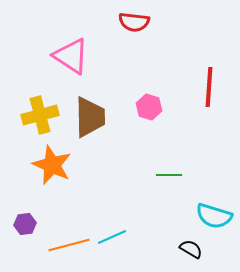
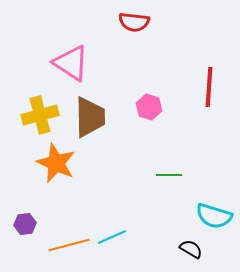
pink triangle: moved 7 px down
orange star: moved 4 px right, 2 px up
